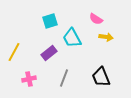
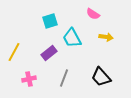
pink semicircle: moved 3 px left, 5 px up
black trapezoid: rotated 20 degrees counterclockwise
